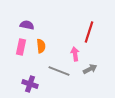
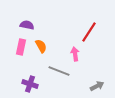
red line: rotated 15 degrees clockwise
orange semicircle: rotated 24 degrees counterclockwise
gray arrow: moved 7 px right, 17 px down
